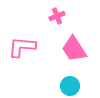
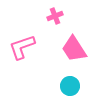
pink cross: moved 2 px left
pink L-shape: rotated 24 degrees counterclockwise
